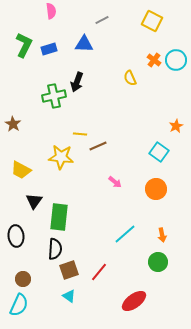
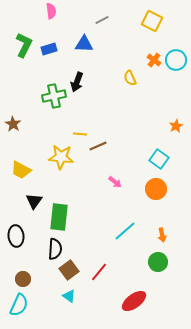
cyan square: moved 7 px down
cyan line: moved 3 px up
brown square: rotated 18 degrees counterclockwise
